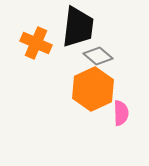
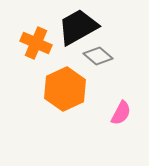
black trapezoid: rotated 126 degrees counterclockwise
orange hexagon: moved 28 px left
pink semicircle: rotated 30 degrees clockwise
